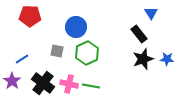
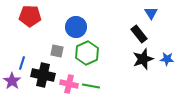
blue line: moved 4 px down; rotated 40 degrees counterclockwise
black cross: moved 8 px up; rotated 25 degrees counterclockwise
